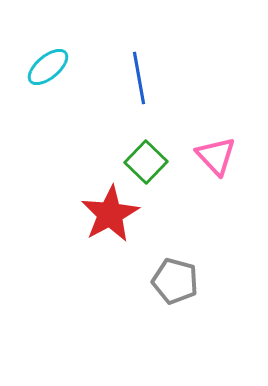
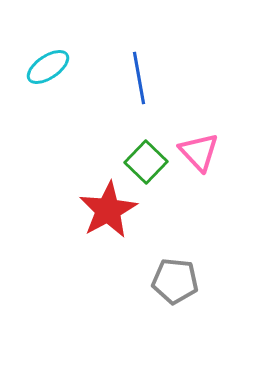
cyan ellipse: rotated 6 degrees clockwise
pink triangle: moved 17 px left, 4 px up
red star: moved 2 px left, 4 px up
gray pentagon: rotated 9 degrees counterclockwise
